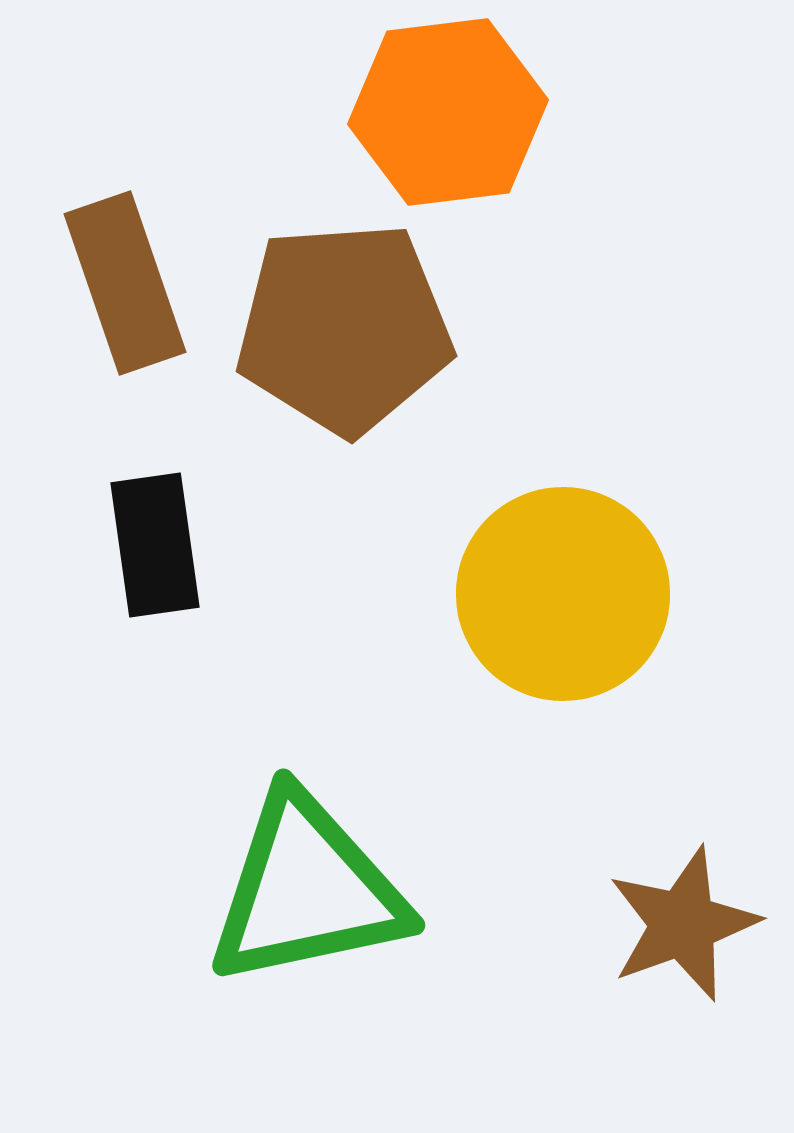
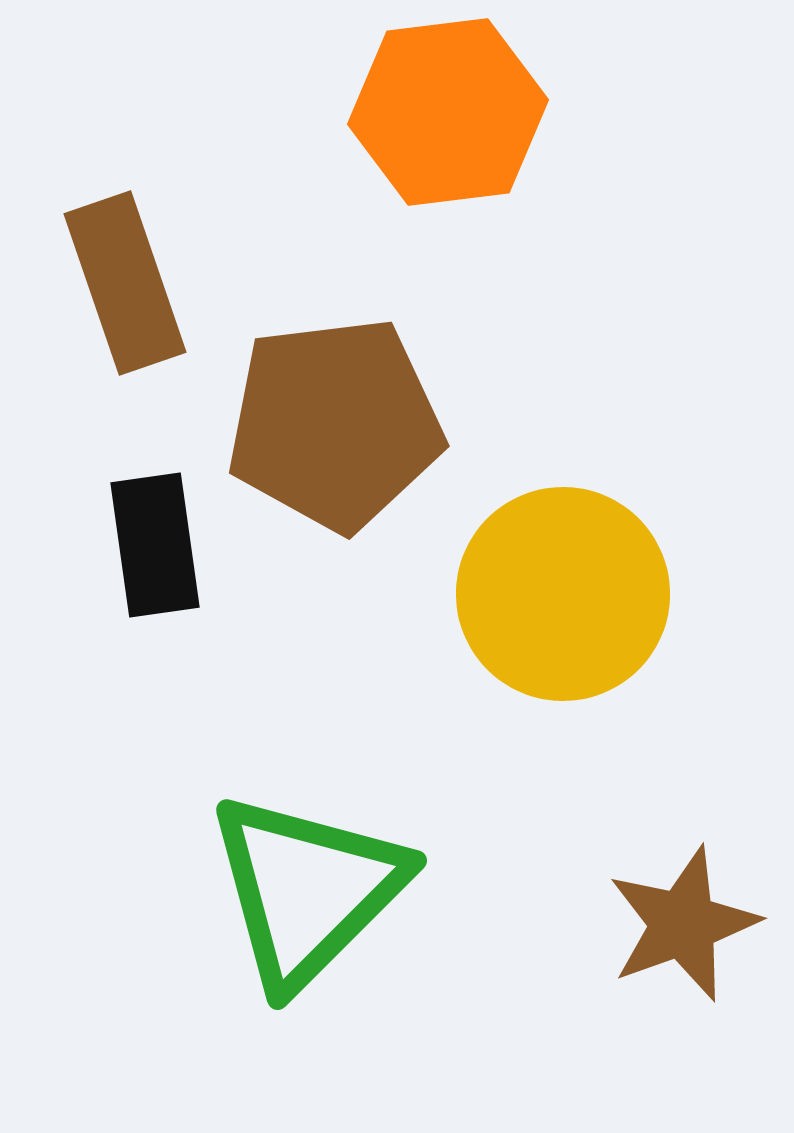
brown pentagon: moved 9 px left, 96 px down; rotated 3 degrees counterclockwise
green triangle: rotated 33 degrees counterclockwise
